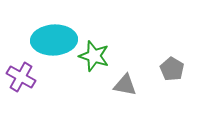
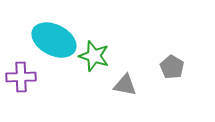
cyan ellipse: rotated 30 degrees clockwise
gray pentagon: moved 2 px up
purple cross: rotated 32 degrees counterclockwise
